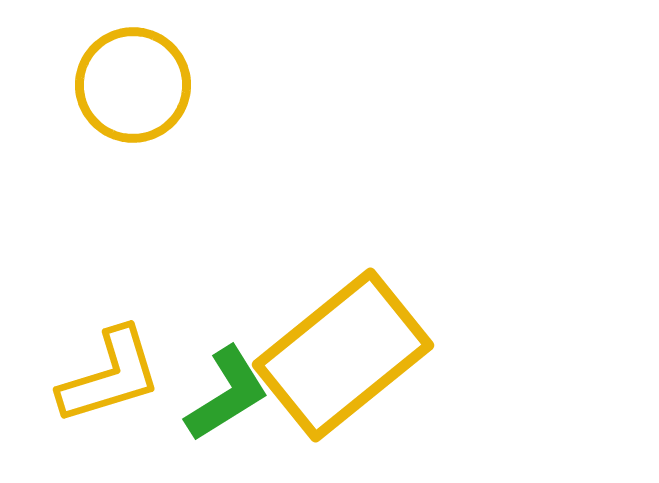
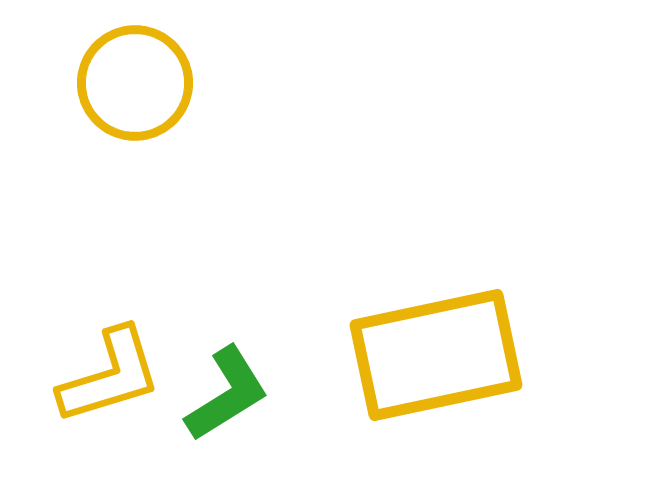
yellow circle: moved 2 px right, 2 px up
yellow rectangle: moved 93 px right; rotated 27 degrees clockwise
